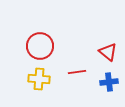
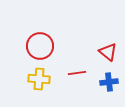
red line: moved 1 px down
